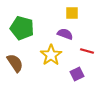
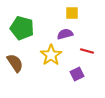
purple semicircle: rotated 35 degrees counterclockwise
